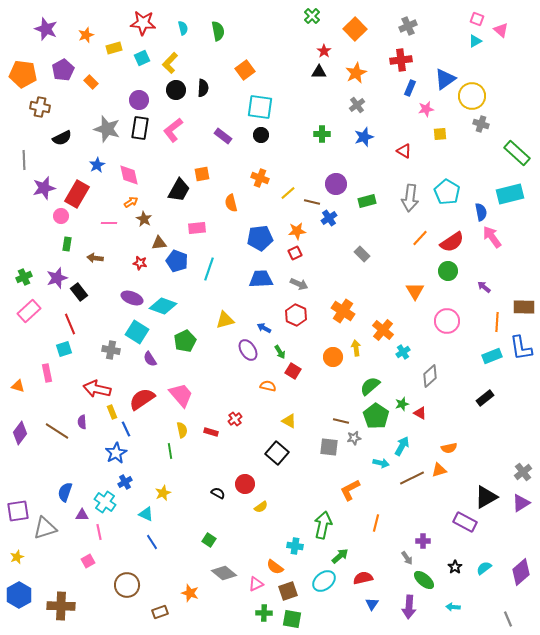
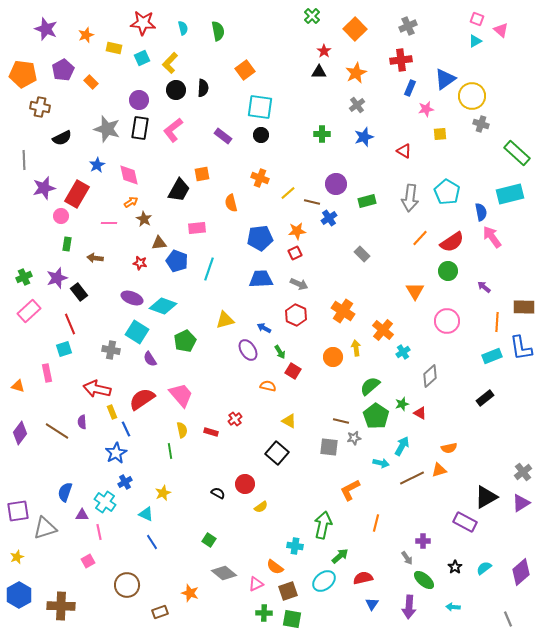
yellow rectangle at (114, 48): rotated 28 degrees clockwise
